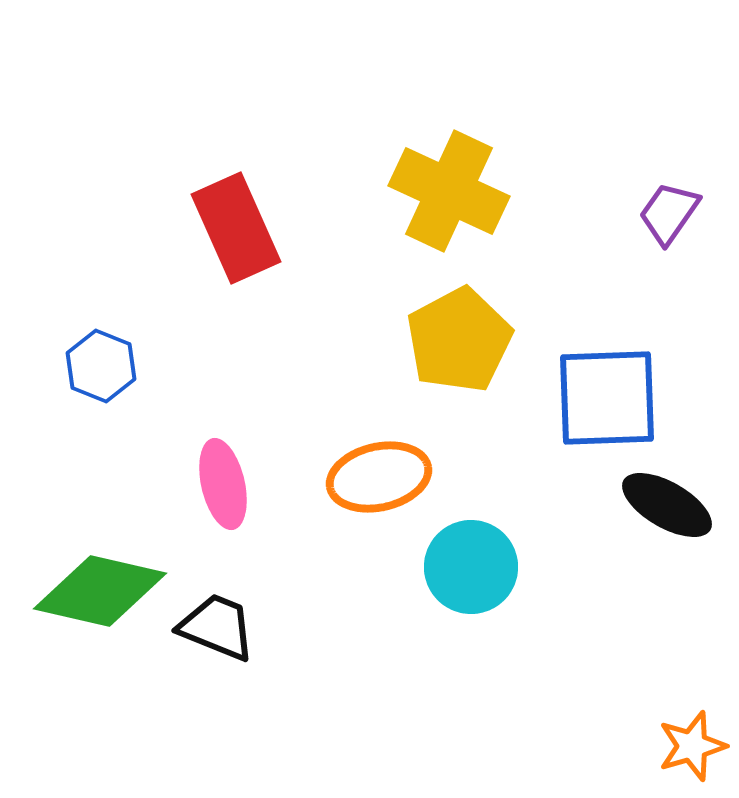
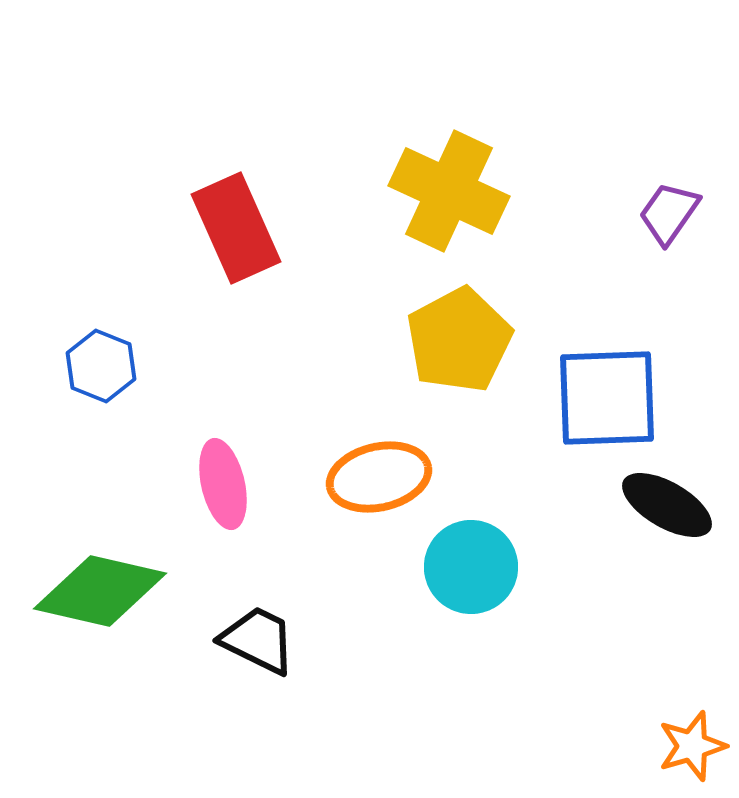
black trapezoid: moved 41 px right, 13 px down; rotated 4 degrees clockwise
